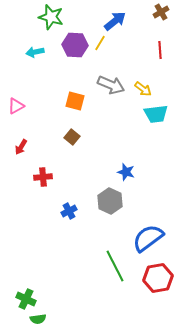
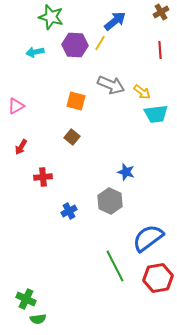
yellow arrow: moved 1 px left, 3 px down
orange square: moved 1 px right
